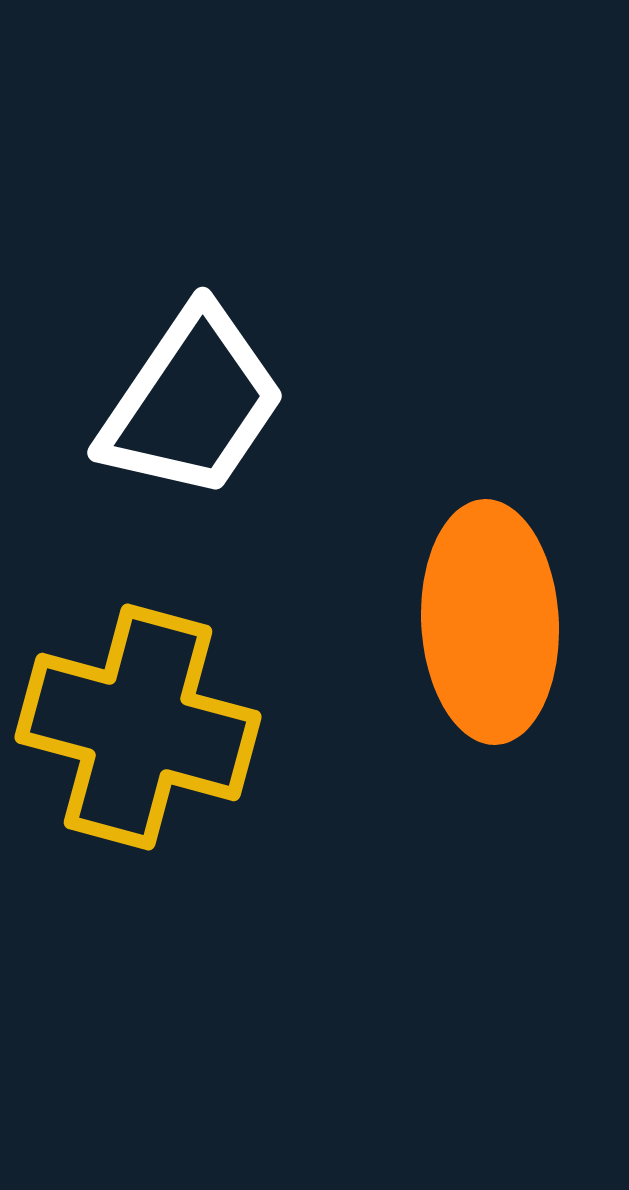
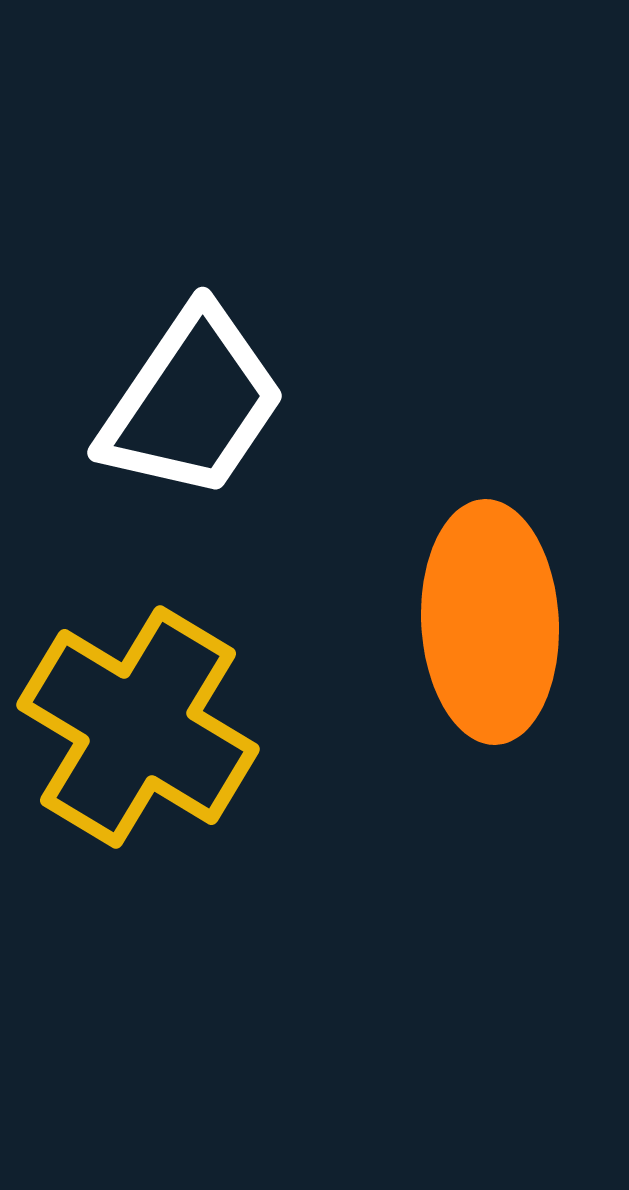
yellow cross: rotated 16 degrees clockwise
